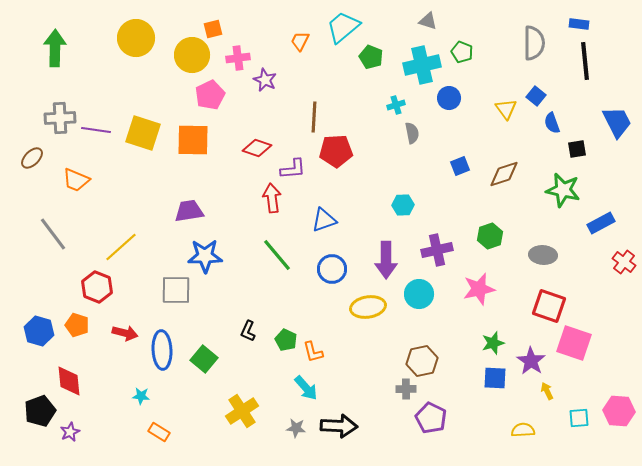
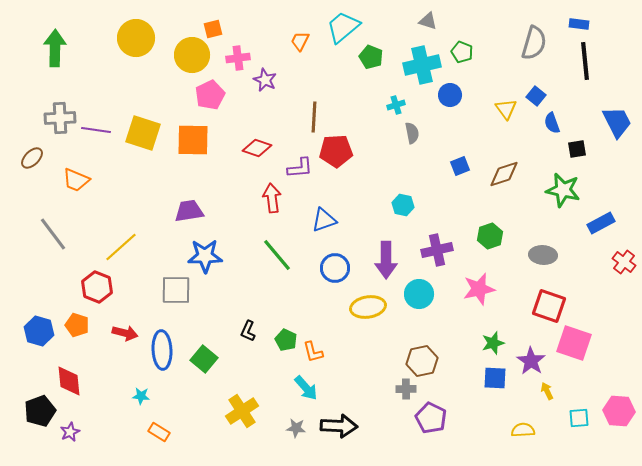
gray semicircle at (534, 43): rotated 16 degrees clockwise
blue circle at (449, 98): moved 1 px right, 3 px up
purple L-shape at (293, 169): moved 7 px right, 1 px up
cyan hexagon at (403, 205): rotated 15 degrees clockwise
blue circle at (332, 269): moved 3 px right, 1 px up
